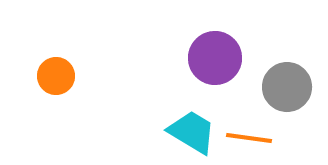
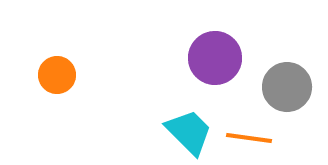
orange circle: moved 1 px right, 1 px up
cyan trapezoid: moved 3 px left; rotated 14 degrees clockwise
